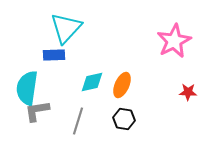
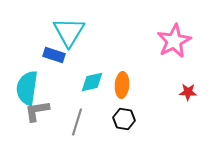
cyan triangle: moved 3 px right, 4 px down; rotated 12 degrees counterclockwise
blue rectangle: rotated 20 degrees clockwise
orange ellipse: rotated 20 degrees counterclockwise
gray line: moved 1 px left, 1 px down
